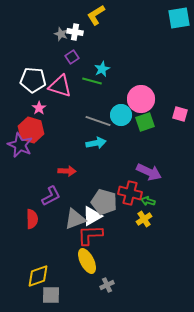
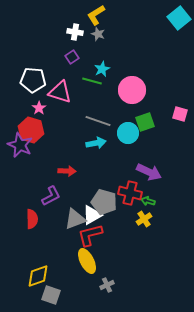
cyan square: rotated 30 degrees counterclockwise
gray star: moved 37 px right
pink triangle: moved 6 px down
pink circle: moved 9 px left, 9 px up
cyan circle: moved 7 px right, 18 px down
white triangle: moved 1 px up
red L-shape: rotated 12 degrees counterclockwise
gray square: rotated 18 degrees clockwise
